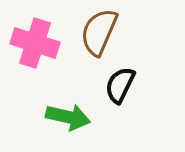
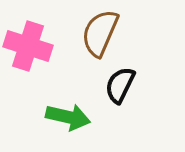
brown semicircle: moved 1 px right, 1 px down
pink cross: moved 7 px left, 3 px down
